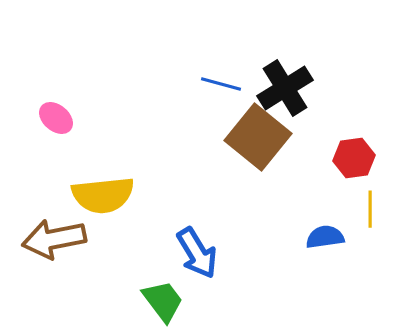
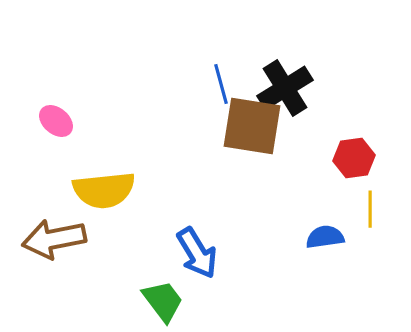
blue line: rotated 60 degrees clockwise
pink ellipse: moved 3 px down
brown square: moved 6 px left, 11 px up; rotated 30 degrees counterclockwise
yellow semicircle: moved 1 px right, 5 px up
